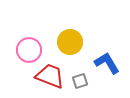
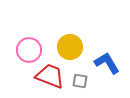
yellow circle: moved 5 px down
gray square: rotated 28 degrees clockwise
